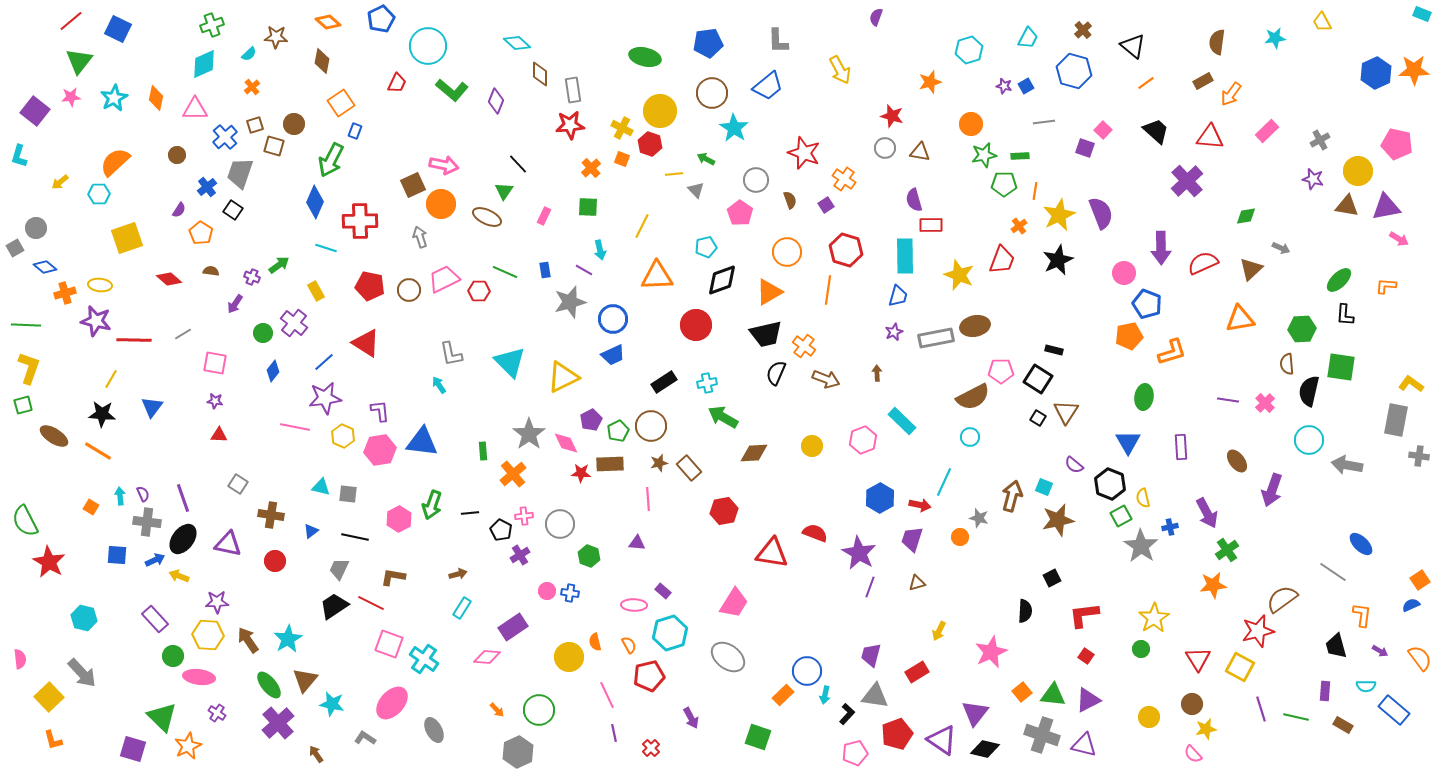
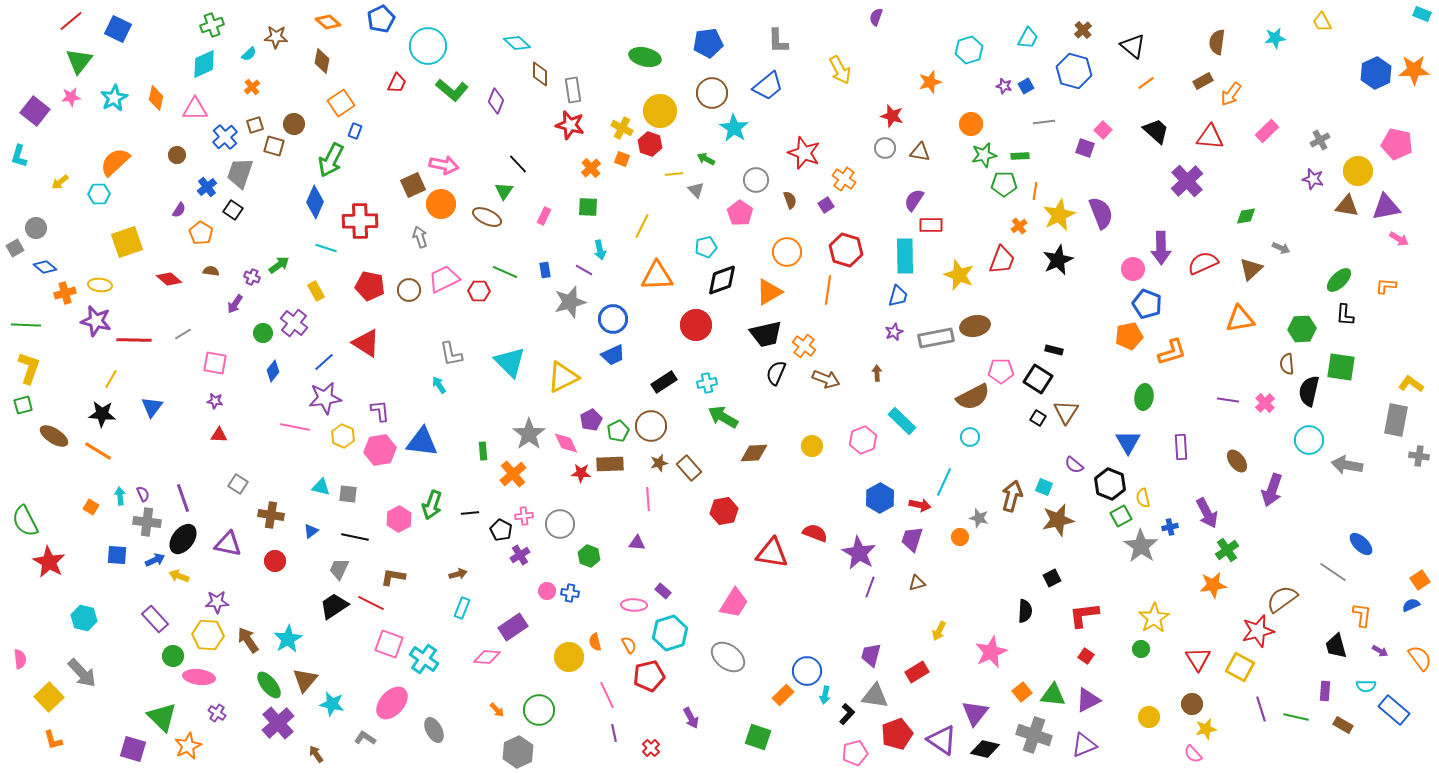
red star at (570, 125): rotated 20 degrees clockwise
purple semicircle at (914, 200): rotated 50 degrees clockwise
yellow square at (127, 238): moved 4 px down
pink circle at (1124, 273): moved 9 px right, 4 px up
cyan rectangle at (462, 608): rotated 10 degrees counterclockwise
gray cross at (1042, 735): moved 8 px left
purple triangle at (1084, 745): rotated 36 degrees counterclockwise
